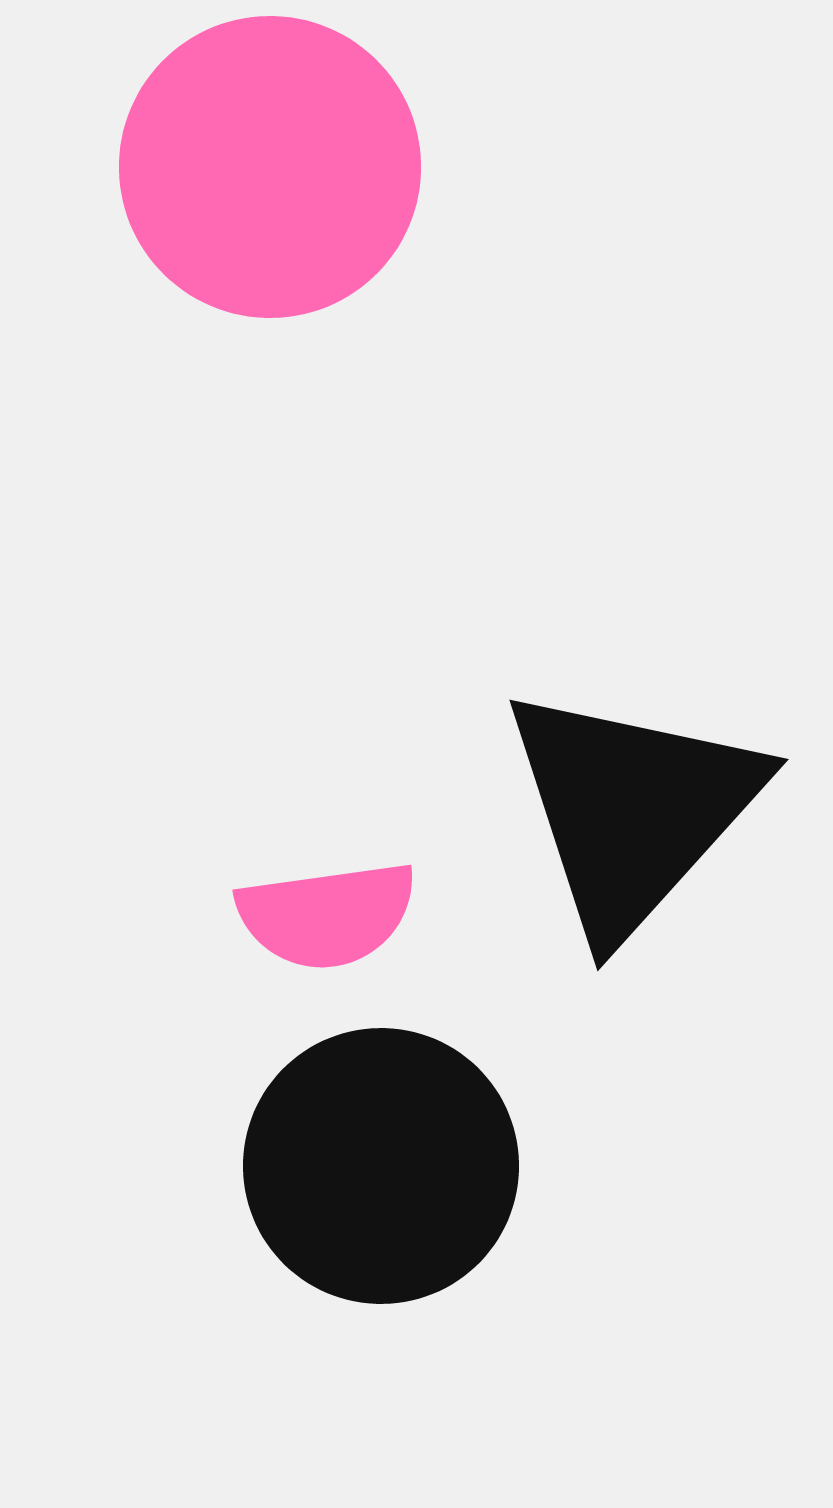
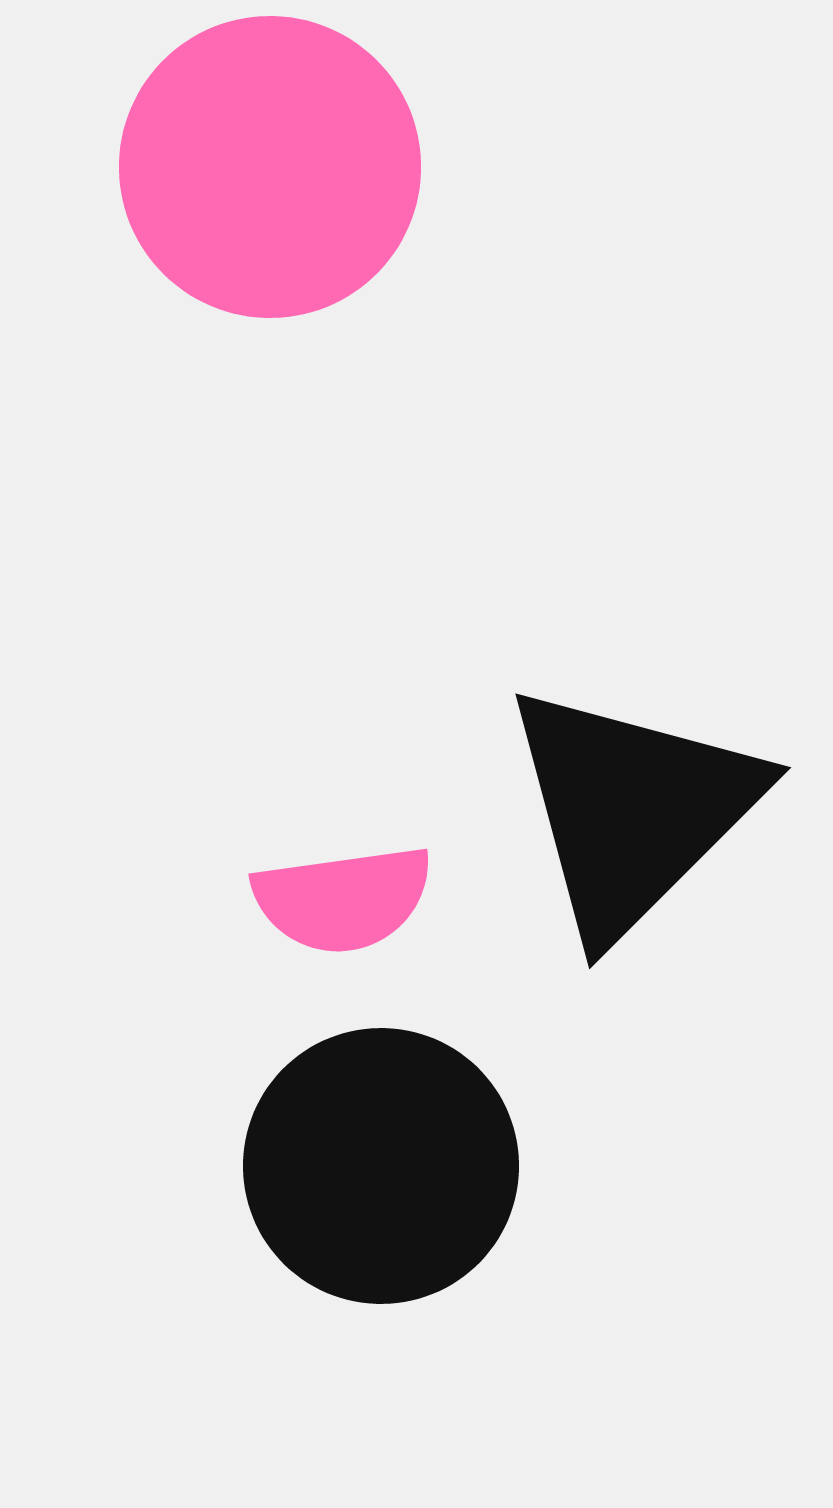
black triangle: rotated 3 degrees clockwise
pink semicircle: moved 16 px right, 16 px up
